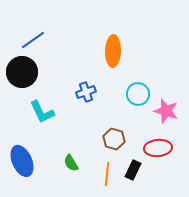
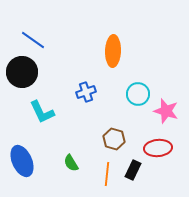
blue line: rotated 70 degrees clockwise
